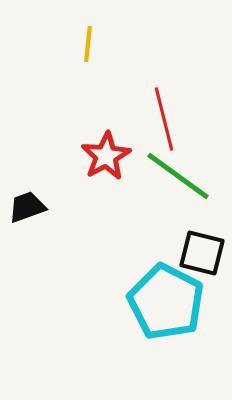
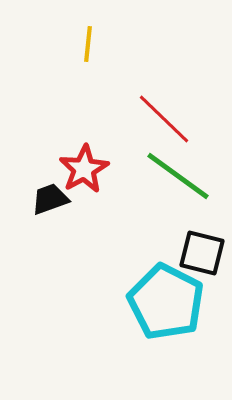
red line: rotated 32 degrees counterclockwise
red star: moved 22 px left, 13 px down
black trapezoid: moved 23 px right, 8 px up
